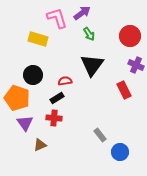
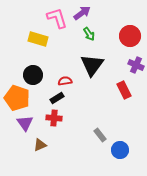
blue circle: moved 2 px up
